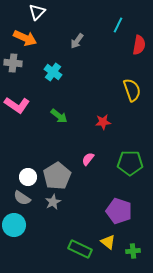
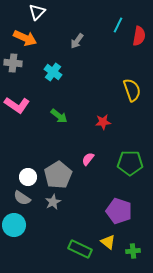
red semicircle: moved 9 px up
gray pentagon: moved 1 px right, 1 px up
